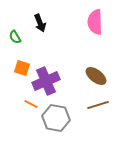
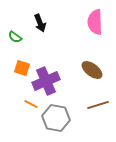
green semicircle: rotated 24 degrees counterclockwise
brown ellipse: moved 4 px left, 6 px up
